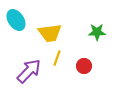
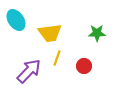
green star: moved 1 px down
